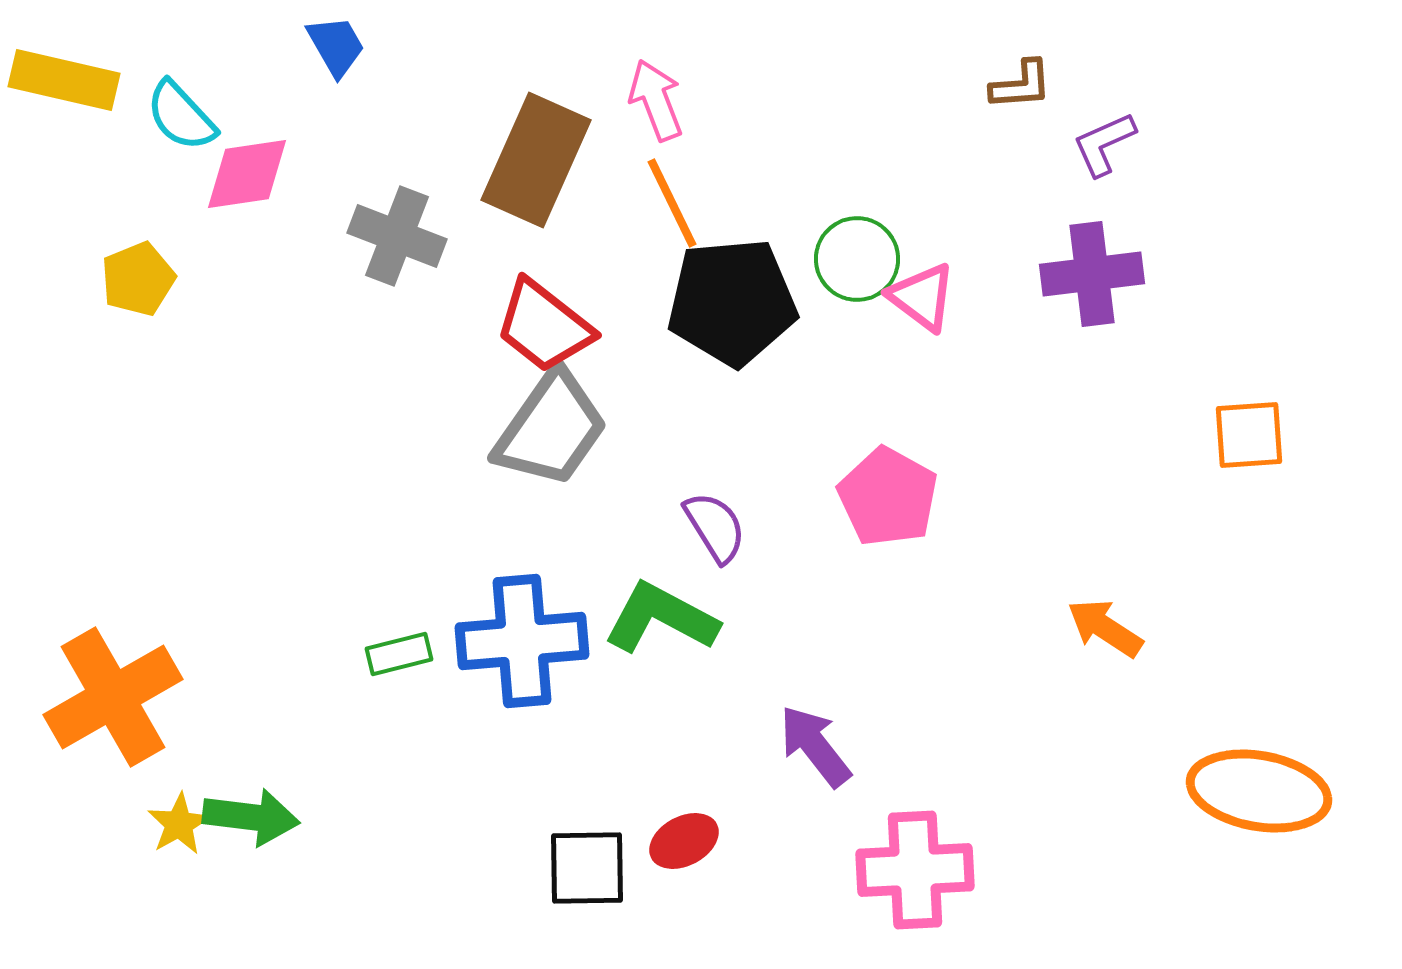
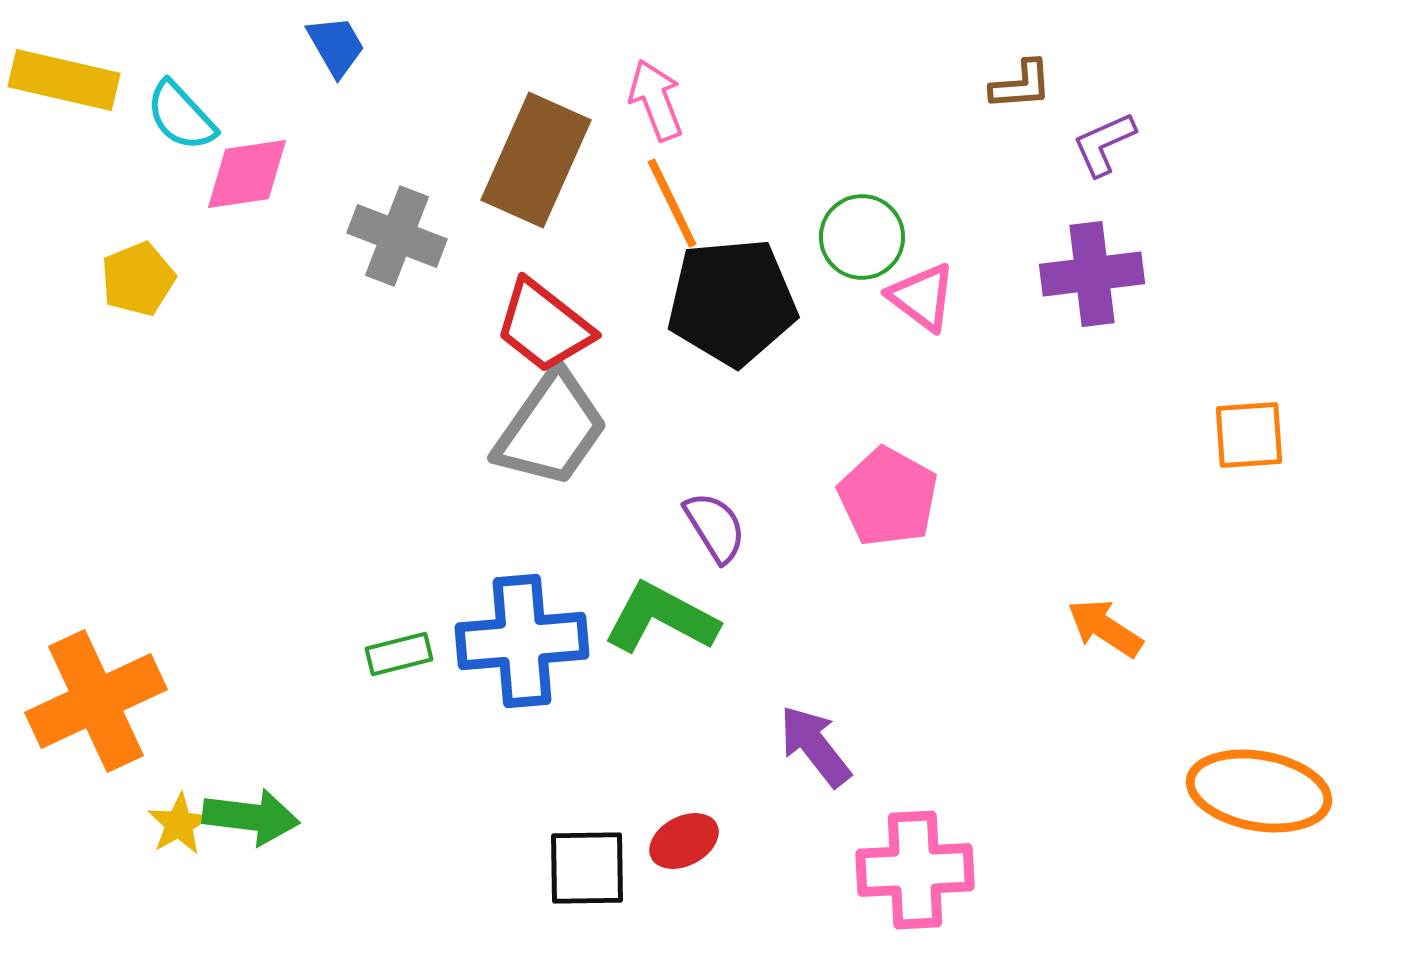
green circle: moved 5 px right, 22 px up
orange cross: moved 17 px left, 4 px down; rotated 5 degrees clockwise
